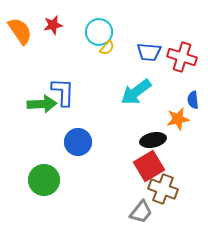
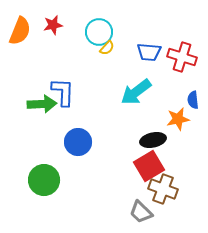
orange semicircle: rotated 56 degrees clockwise
gray trapezoid: rotated 95 degrees clockwise
